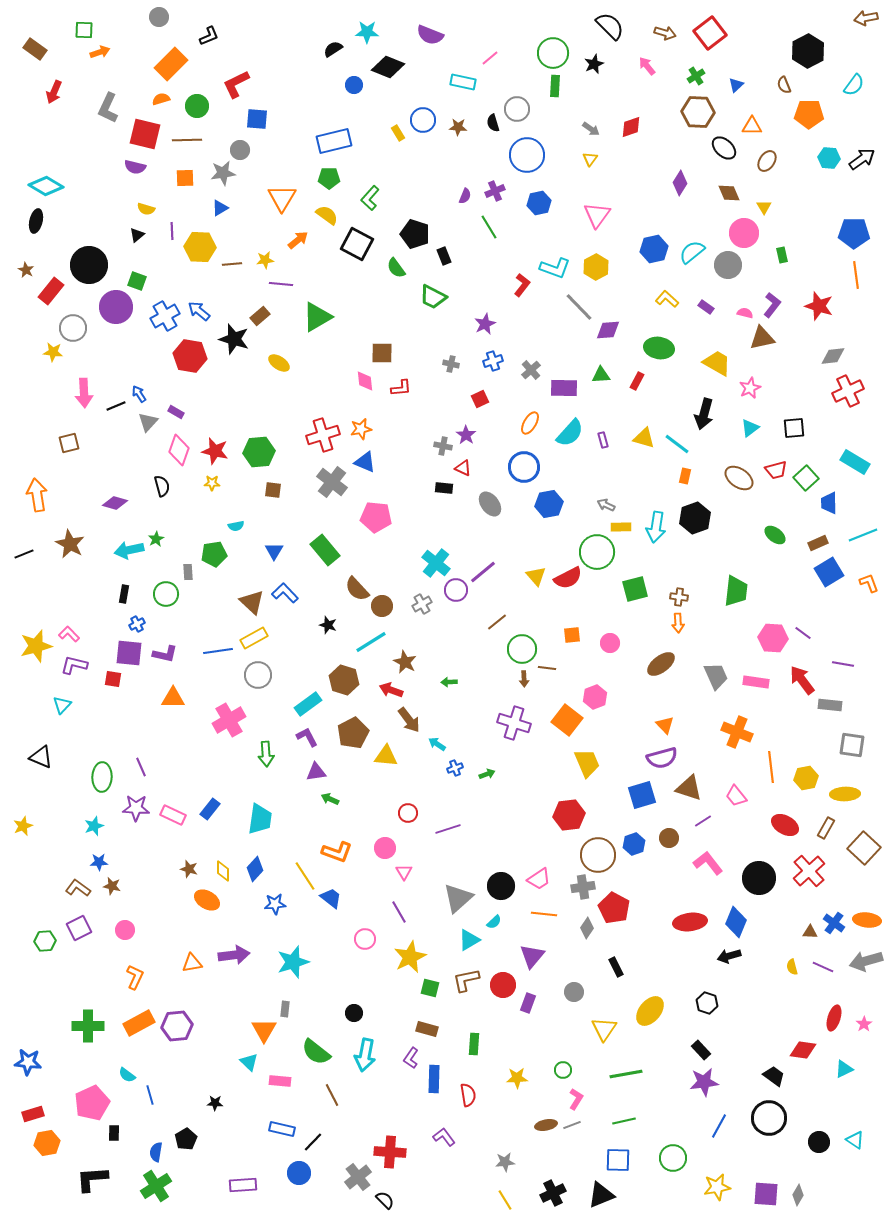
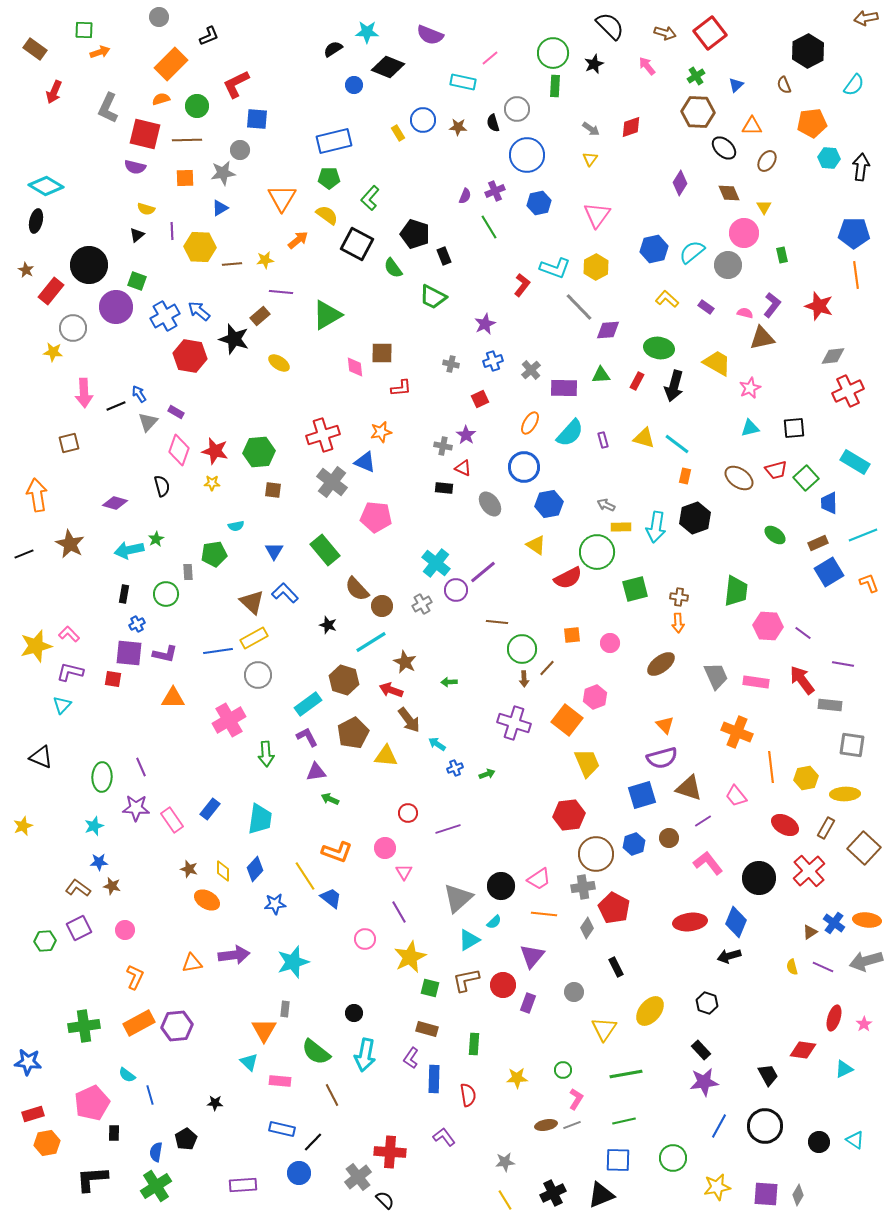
orange pentagon at (809, 114): moved 3 px right, 9 px down; rotated 8 degrees counterclockwise
black arrow at (862, 159): moved 1 px left, 8 px down; rotated 48 degrees counterclockwise
green semicircle at (396, 268): moved 3 px left
purple line at (281, 284): moved 8 px down
green triangle at (317, 317): moved 10 px right, 2 px up
pink diamond at (365, 381): moved 10 px left, 14 px up
black arrow at (704, 414): moved 30 px left, 28 px up
cyan triangle at (750, 428): rotated 24 degrees clockwise
orange star at (361, 429): moved 20 px right, 3 px down
yellow triangle at (536, 576): moved 31 px up; rotated 15 degrees counterclockwise
brown line at (497, 622): rotated 45 degrees clockwise
pink hexagon at (773, 638): moved 5 px left, 12 px up
purple L-shape at (74, 665): moved 4 px left, 7 px down
brown line at (547, 668): rotated 54 degrees counterclockwise
pink rectangle at (173, 815): moved 1 px left, 5 px down; rotated 30 degrees clockwise
brown circle at (598, 855): moved 2 px left, 1 px up
brown triangle at (810, 932): rotated 35 degrees counterclockwise
green cross at (88, 1026): moved 4 px left; rotated 8 degrees counterclockwise
black trapezoid at (774, 1076): moved 6 px left, 1 px up; rotated 25 degrees clockwise
black circle at (769, 1118): moved 4 px left, 8 px down
